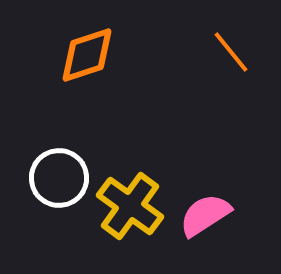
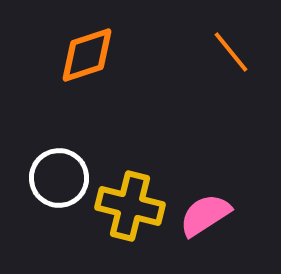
yellow cross: rotated 22 degrees counterclockwise
